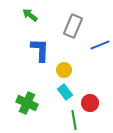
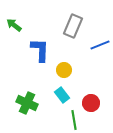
green arrow: moved 16 px left, 10 px down
cyan rectangle: moved 3 px left, 3 px down
red circle: moved 1 px right
